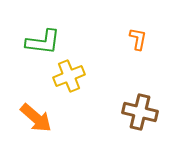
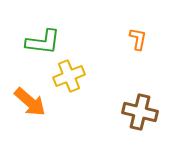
orange arrow: moved 6 px left, 16 px up
